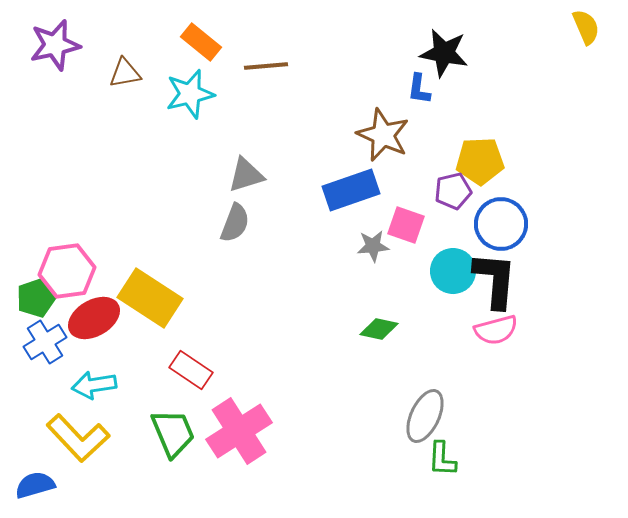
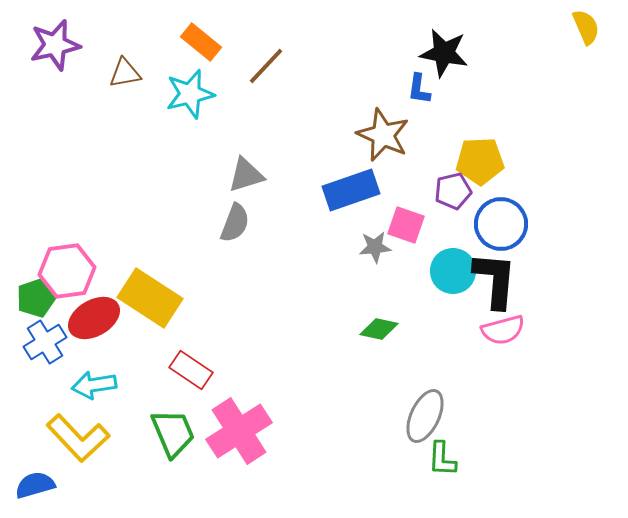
brown line: rotated 42 degrees counterclockwise
gray star: moved 2 px right, 1 px down
pink semicircle: moved 7 px right
